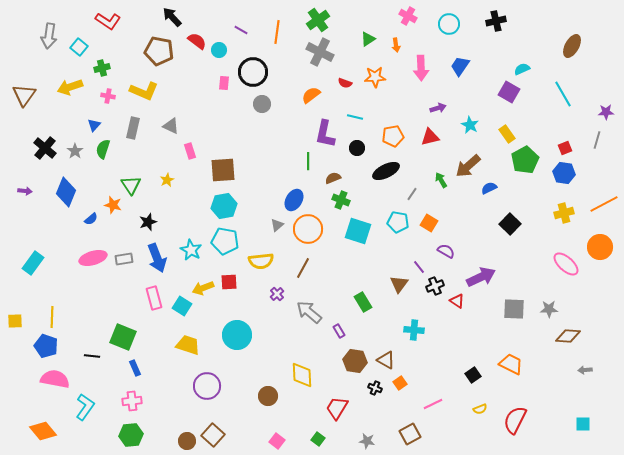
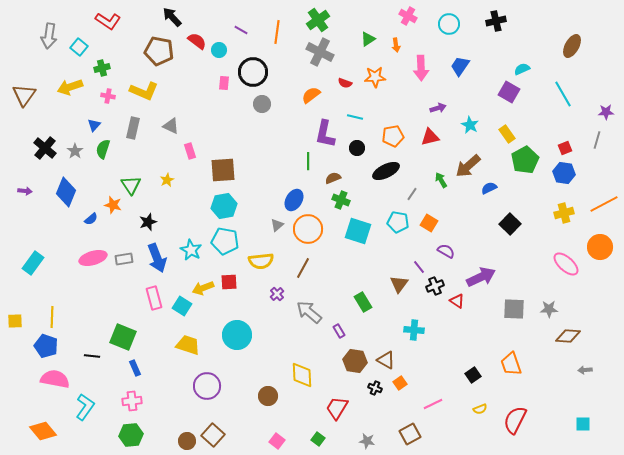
orange trapezoid at (511, 364): rotated 135 degrees counterclockwise
